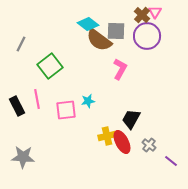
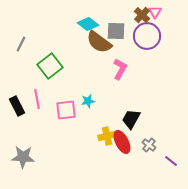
brown semicircle: moved 2 px down
